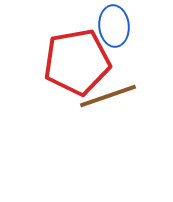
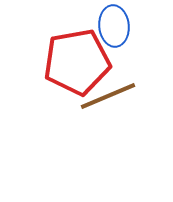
brown line: rotated 4 degrees counterclockwise
